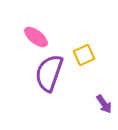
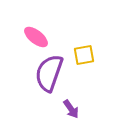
yellow square: rotated 15 degrees clockwise
purple arrow: moved 33 px left, 5 px down
